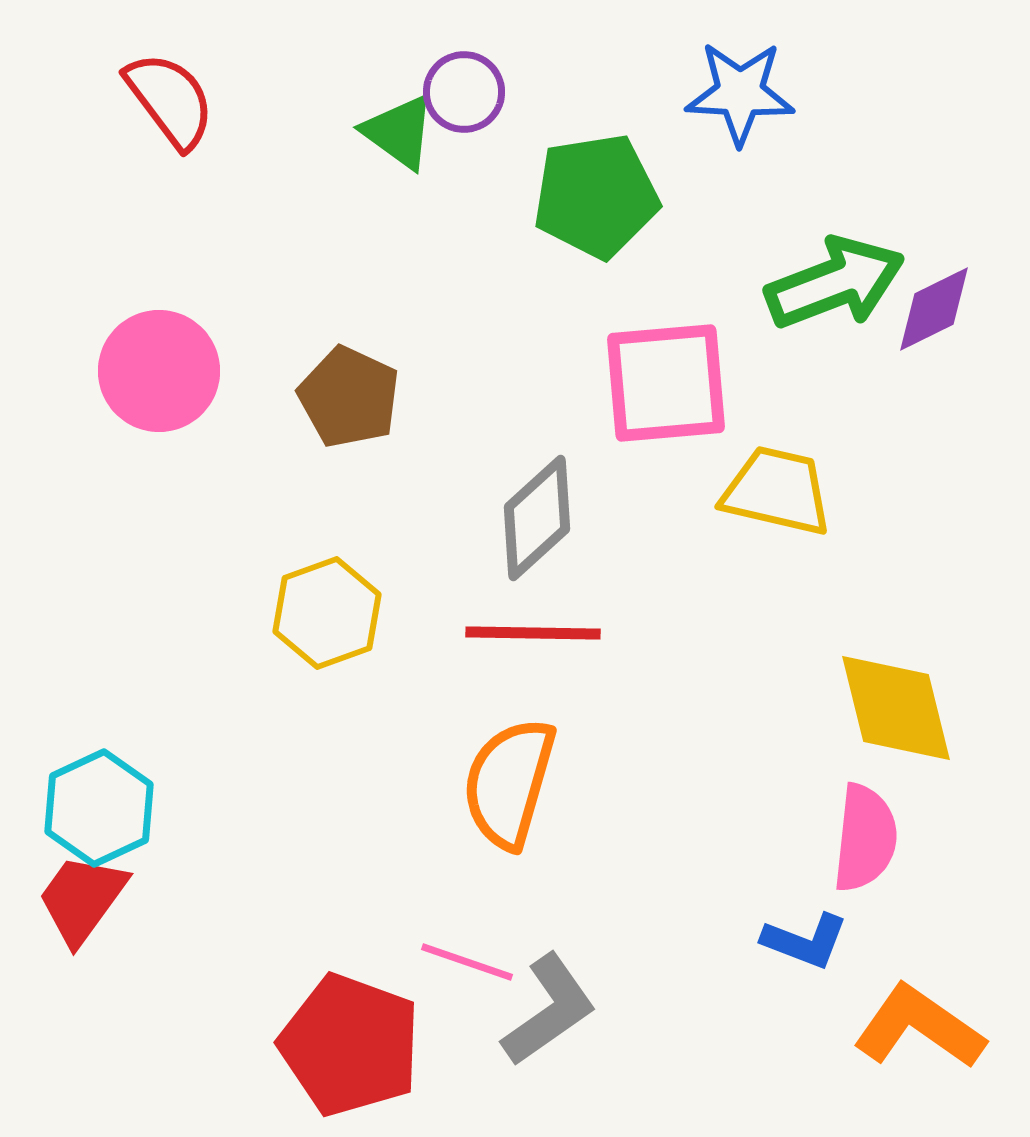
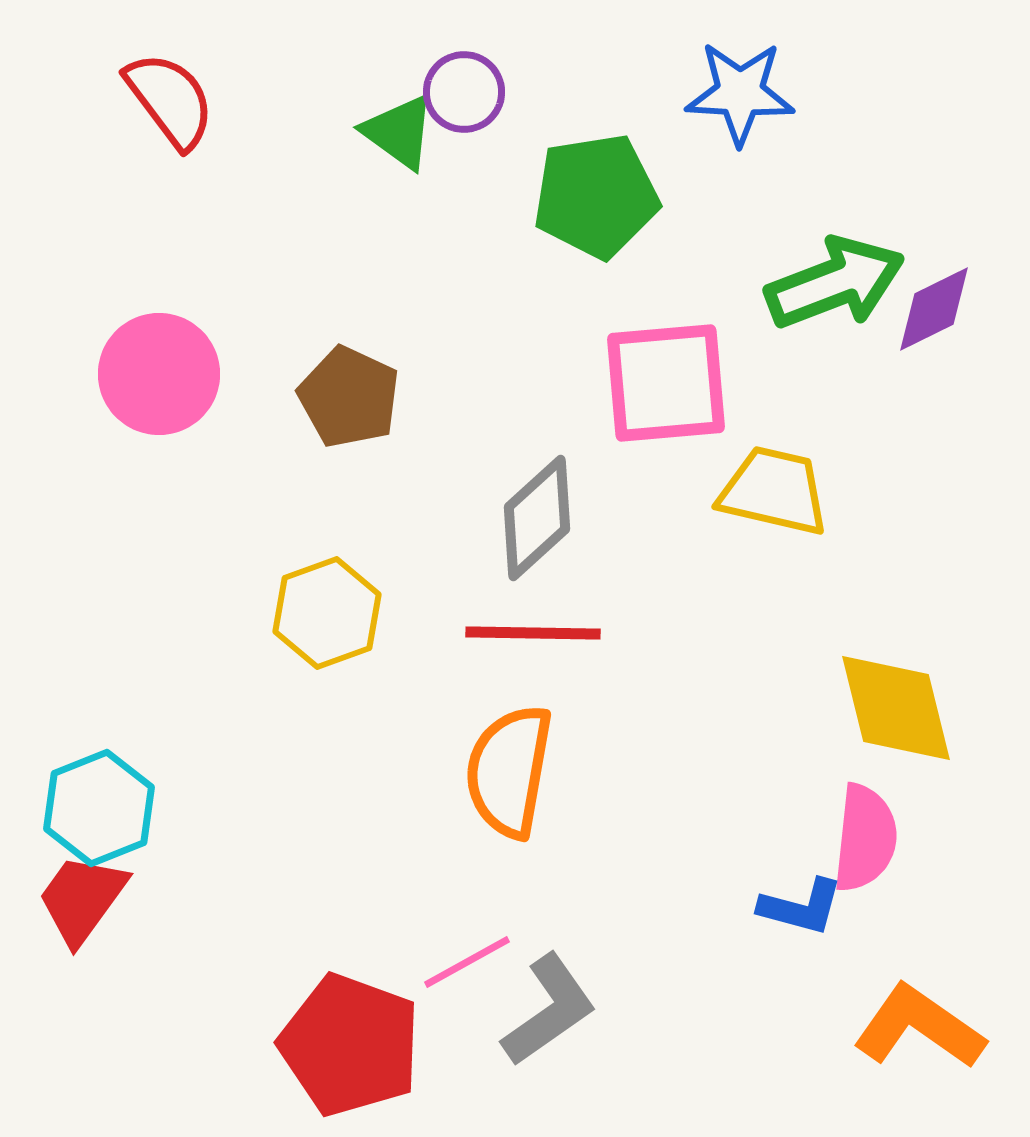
pink circle: moved 3 px down
yellow trapezoid: moved 3 px left
orange semicircle: moved 12 px up; rotated 6 degrees counterclockwise
cyan hexagon: rotated 3 degrees clockwise
blue L-shape: moved 4 px left, 34 px up; rotated 6 degrees counterclockwise
pink line: rotated 48 degrees counterclockwise
